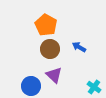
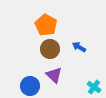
blue circle: moved 1 px left
